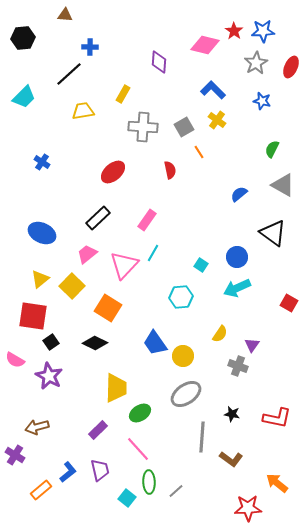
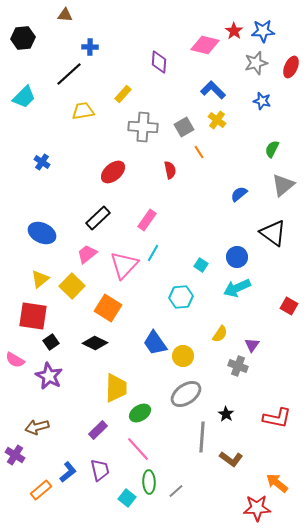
gray star at (256, 63): rotated 15 degrees clockwise
yellow rectangle at (123, 94): rotated 12 degrees clockwise
gray triangle at (283, 185): rotated 50 degrees clockwise
red square at (289, 303): moved 3 px down
black star at (232, 414): moved 6 px left; rotated 21 degrees clockwise
red star at (248, 508): moved 9 px right
